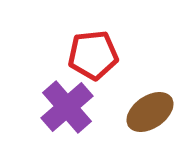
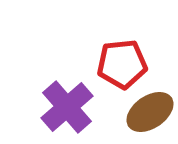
red pentagon: moved 29 px right, 9 px down
